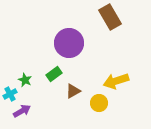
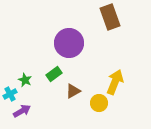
brown rectangle: rotated 10 degrees clockwise
yellow arrow: moved 1 px left, 1 px down; rotated 130 degrees clockwise
